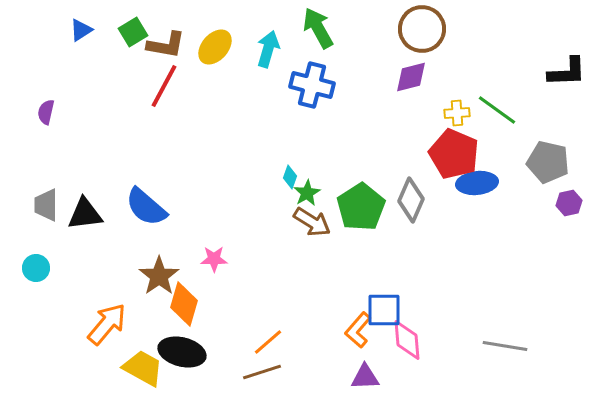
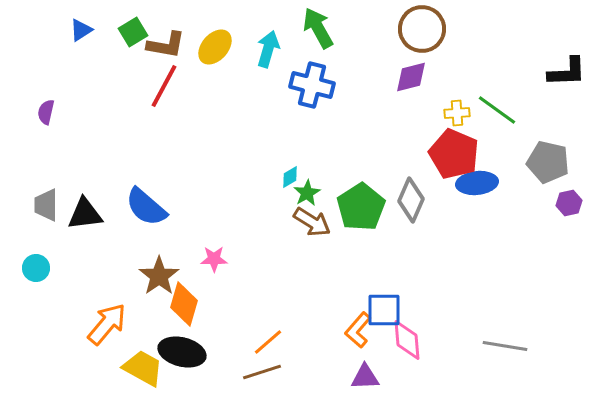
cyan diamond: rotated 40 degrees clockwise
